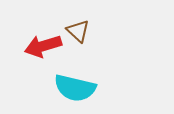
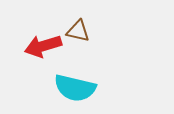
brown triangle: rotated 30 degrees counterclockwise
